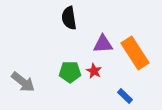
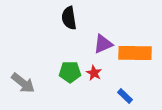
purple triangle: rotated 20 degrees counterclockwise
orange rectangle: rotated 56 degrees counterclockwise
red star: moved 2 px down
gray arrow: moved 1 px down
